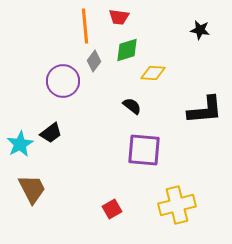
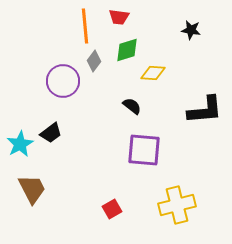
black star: moved 9 px left
